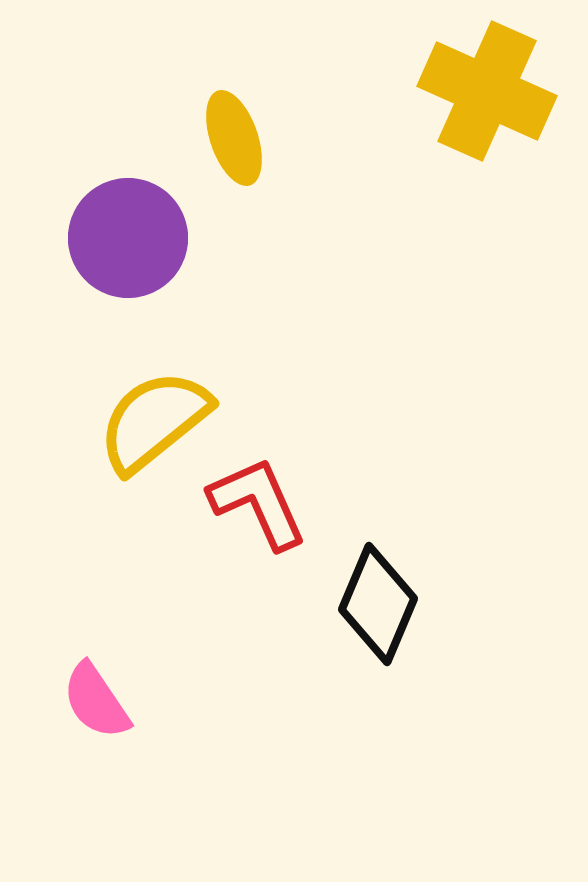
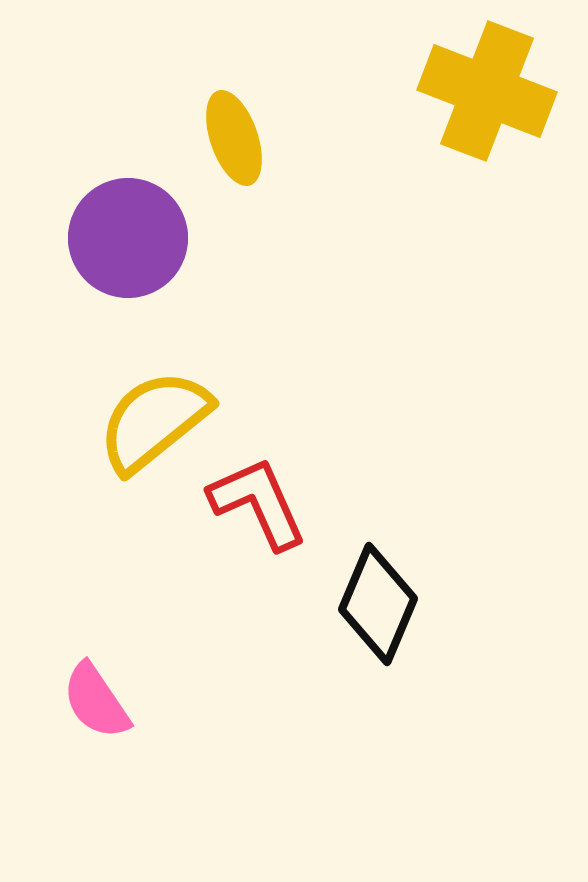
yellow cross: rotated 3 degrees counterclockwise
